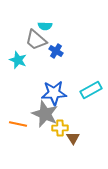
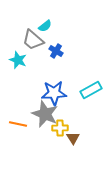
cyan semicircle: rotated 40 degrees counterclockwise
gray trapezoid: moved 3 px left
